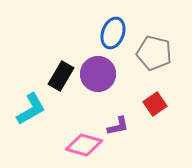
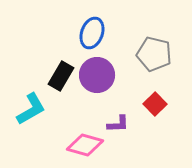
blue ellipse: moved 21 px left
gray pentagon: moved 1 px down
purple circle: moved 1 px left, 1 px down
red square: rotated 10 degrees counterclockwise
purple L-shape: moved 2 px up; rotated 10 degrees clockwise
pink diamond: moved 1 px right
